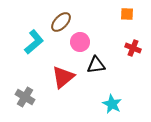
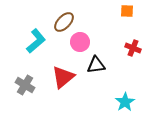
orange square: moved 3 px up
brown ellipse: moved 3 px right
cyan L-shape: moved 2 px right, 1 px up
gray cross: moved 12 px up
cyan star: moved 13 px right, 2 px up; rotated 12 degrees clockwise
